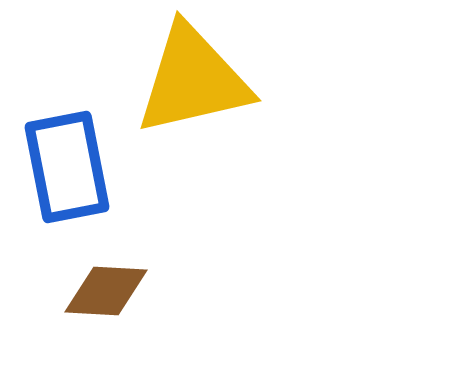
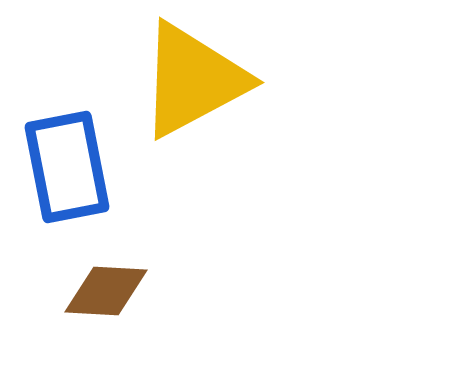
yellow triangle: rotated 15 degrees counterclockwise
